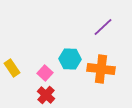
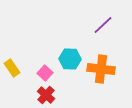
purple line: moved 2 px up
